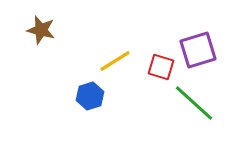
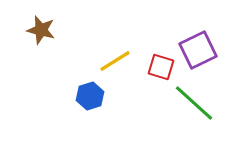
purple square: rotated 9 degrees counterclockwise
